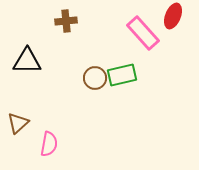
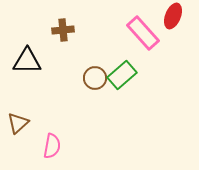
brown cross: moved 3 px left, 9 px down
green rectangle: rotated 28 degrees counterclockwise
pink semicircle: moved 3 px right, 2 px down
